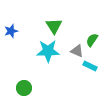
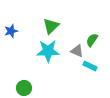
green triangle: moved 3 px left; rotated 18 degrees clockwise
